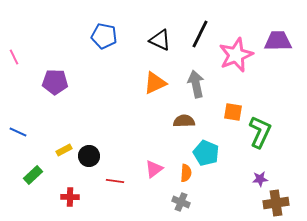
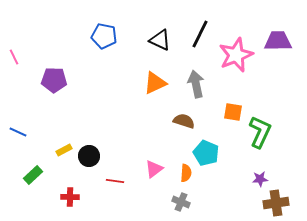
purple pentagon: moved 1 px left, 2 px up
brown semicircle: rotated 20 degrees clockwise
